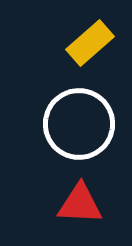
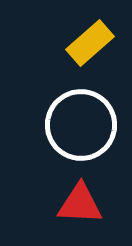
white circle: moved 2 px right, 1 px down
